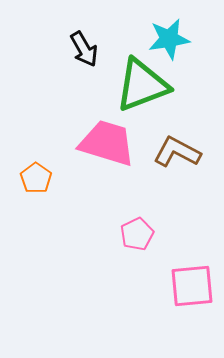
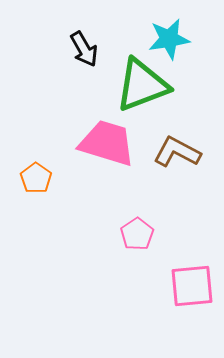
pink pentagon: rotated 8 degrees counterclockwise
